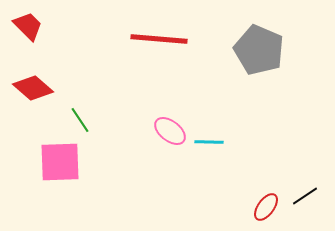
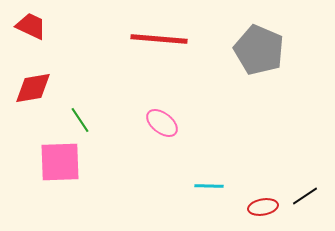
red trapezoid: moved 3 px right; rotated 20 degrees counterclockwise
red diamond: rotated 51 degrees counterclockwise
pink ellipse: moved 8 px left, 8 px up
cyan line: moved 44 px down
red ellipse: moved 3 px left; rotated 44 degrees clockwise
